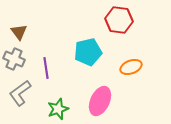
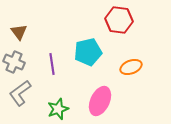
gray cross: moved 3 px down
purple line: moved 6 px right, 4 px up
